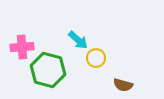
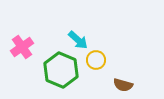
pink cross: rotated 30 degrees counterclockwise
yellow circle: moved 2 px down
green hexagon: moved 13 px right; rotated 8 degrees clockwise
